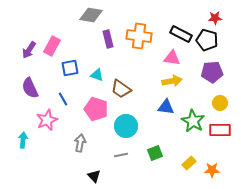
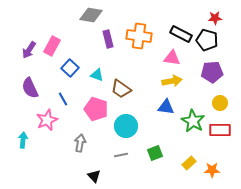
blue square: rotated 36 degrees counterclockwise
